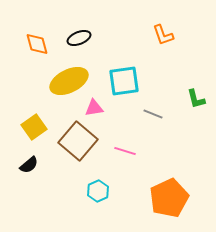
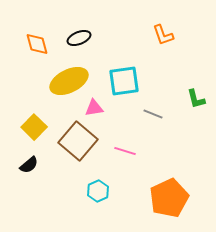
yellow square: rotated 10 degrees counterclockwise
